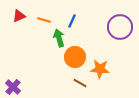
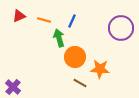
purple circle: moved 1 px right, 1 px down
